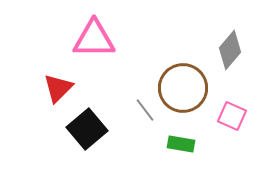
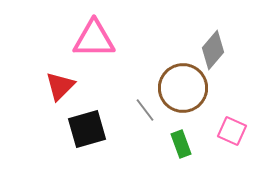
gray diamond: moved 17 px left
red triangle: moved 2 px right, 2 px up
pink square: moved 15 px down
black square: rotated 24 degrees clockwise
green rectangle: rotated 60 degrees clockwise
